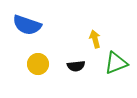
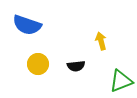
yellow arrow: moved 6 px right, 2 px down
green triangle: moved 5 px right, 18 px down
